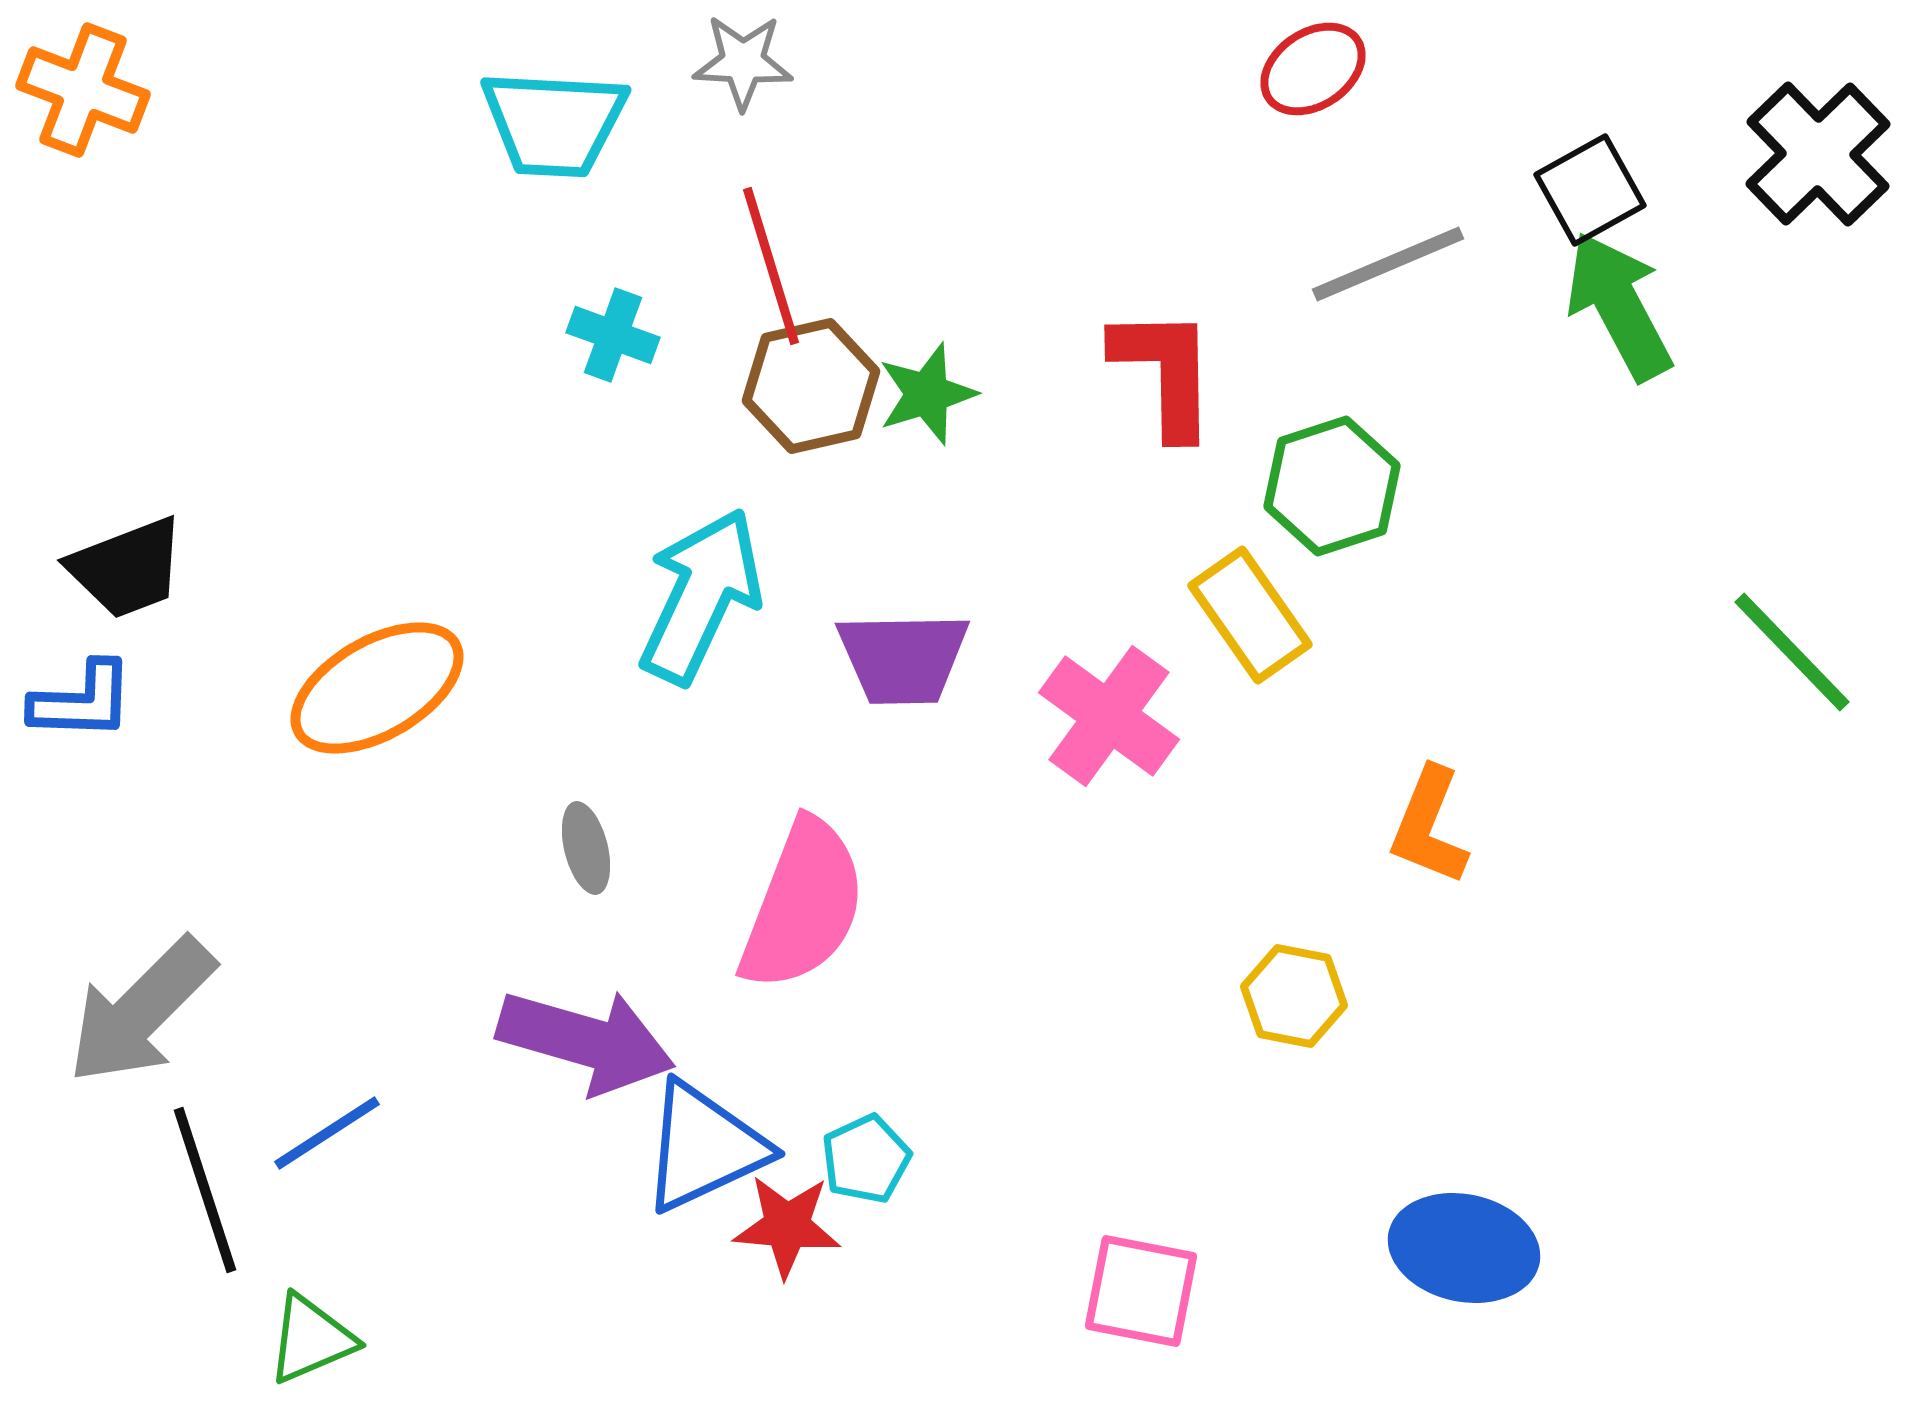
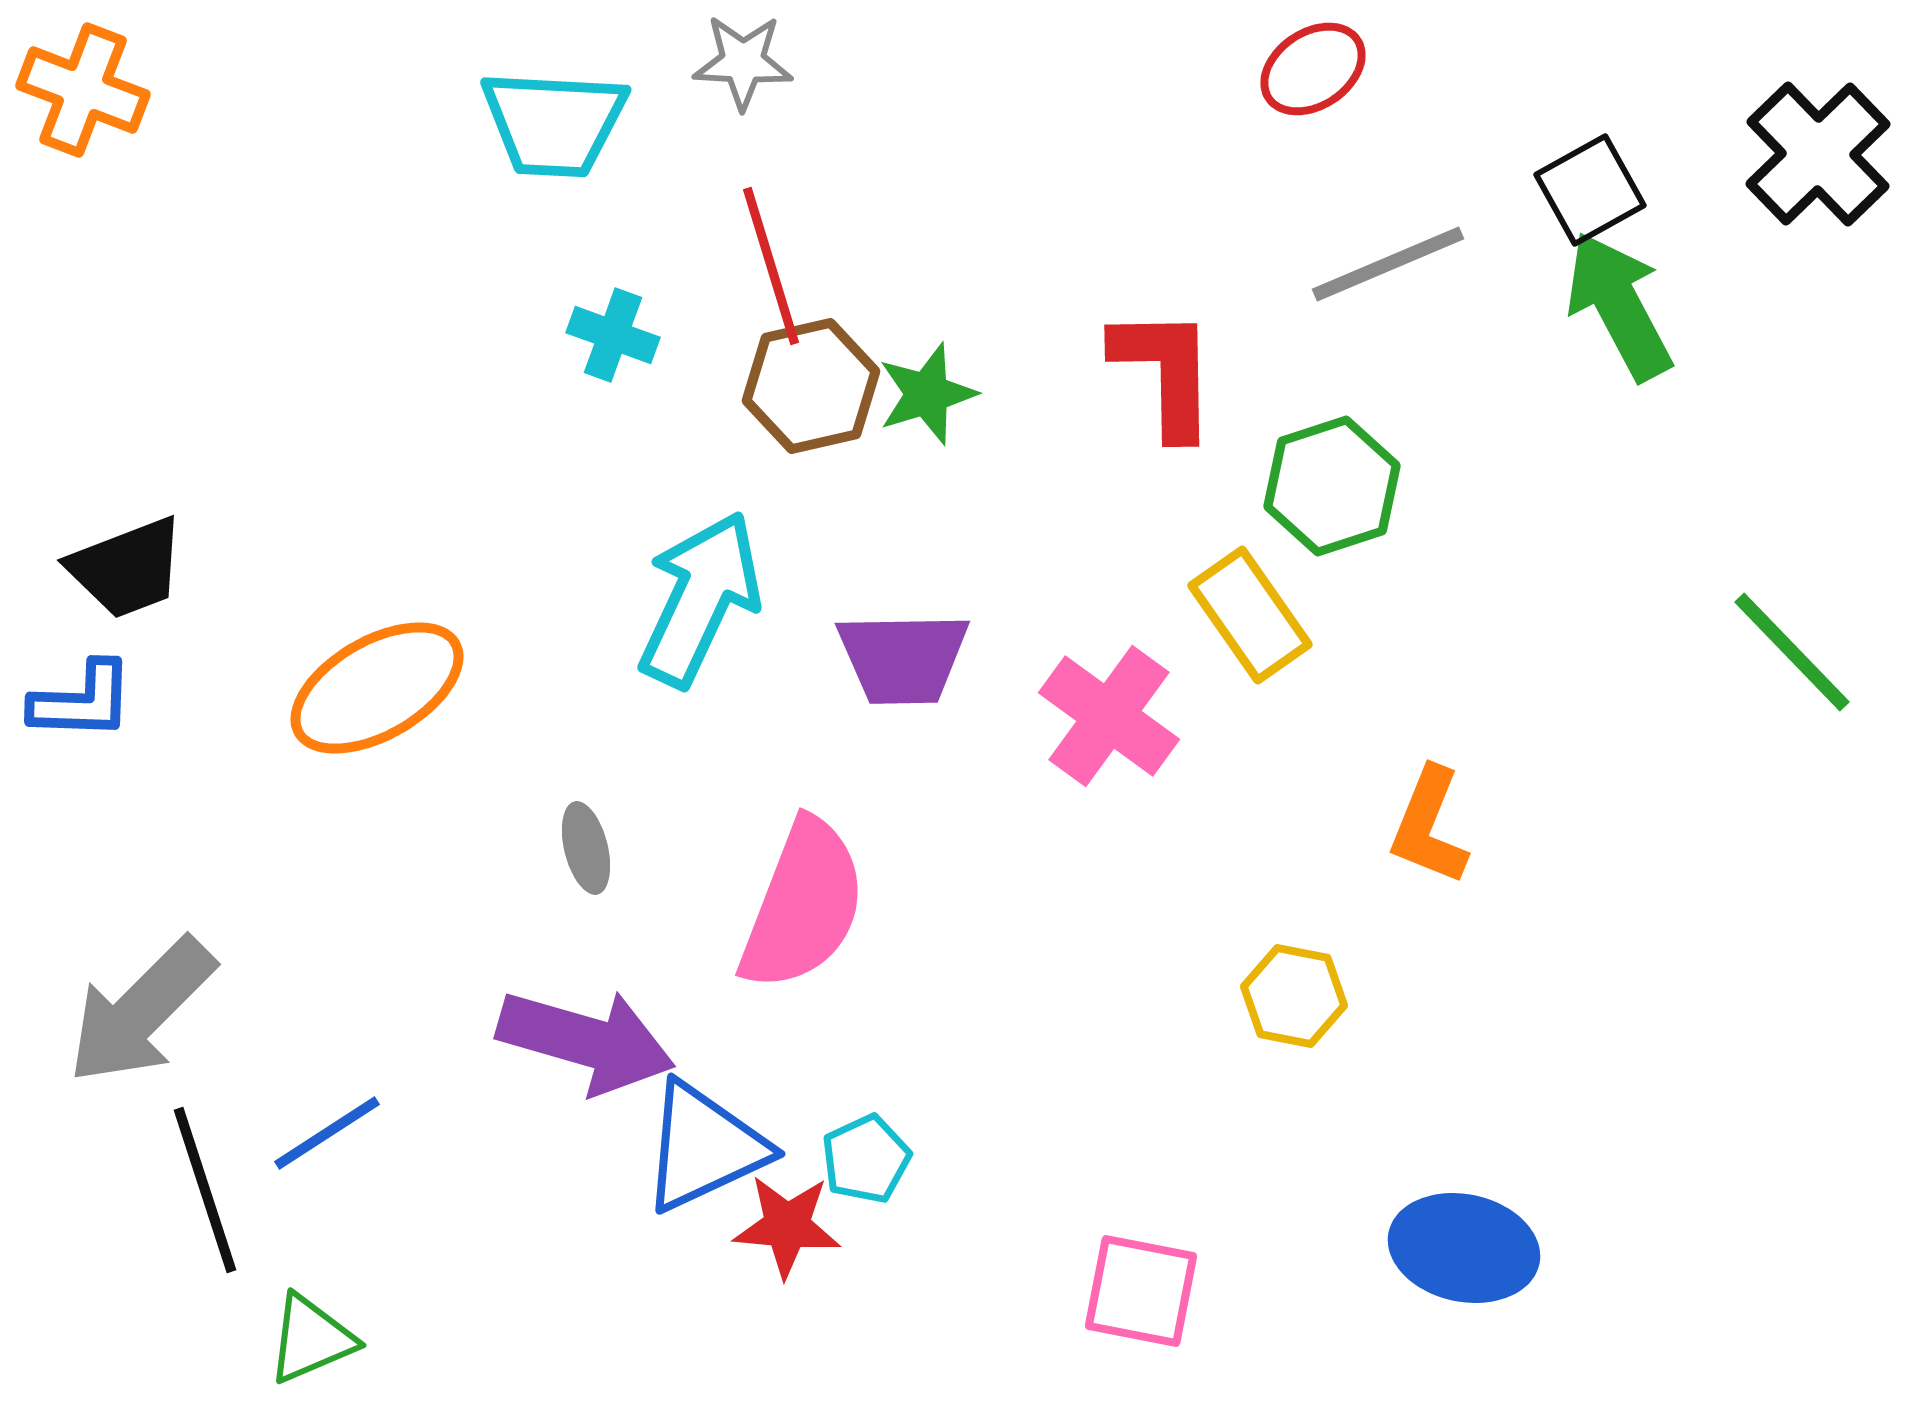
cyan arrow: moved 1 px left, 3 px down
